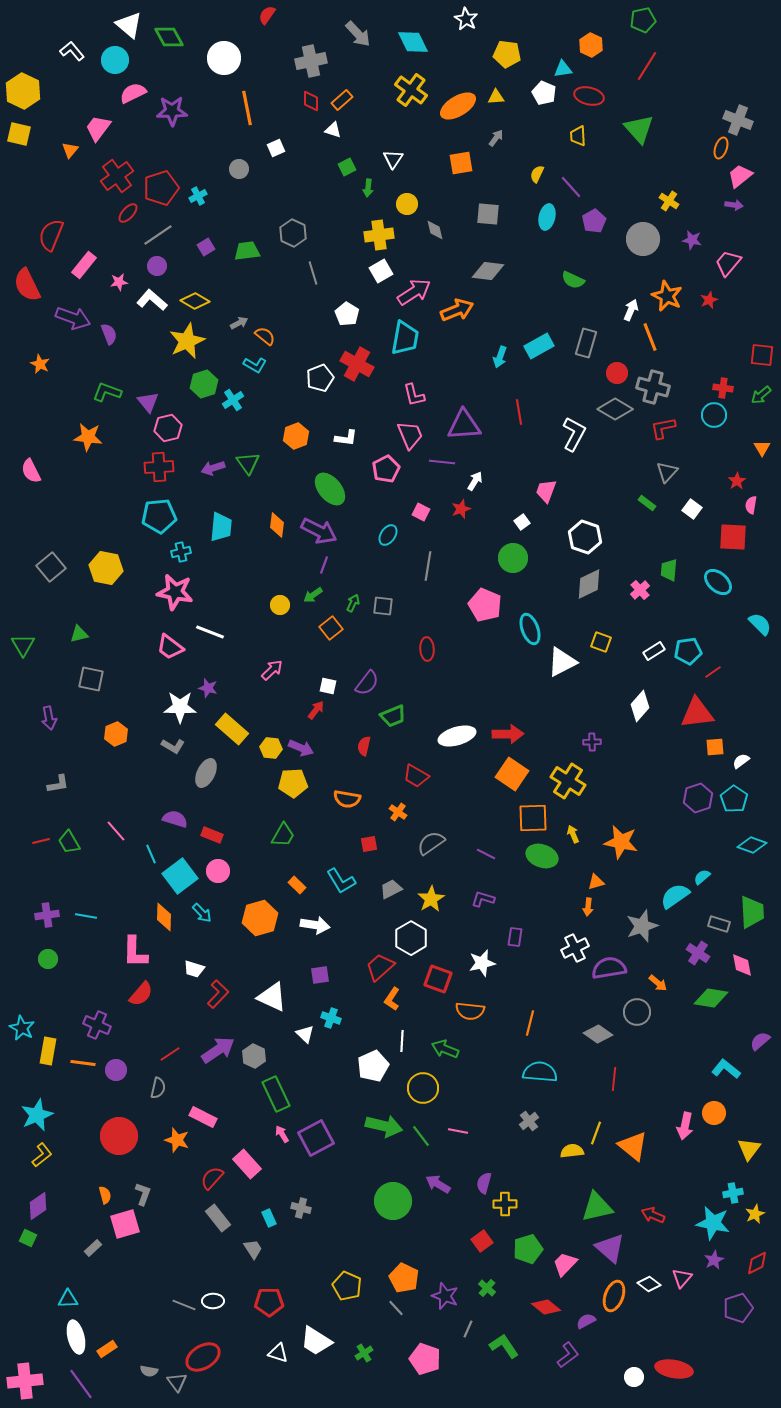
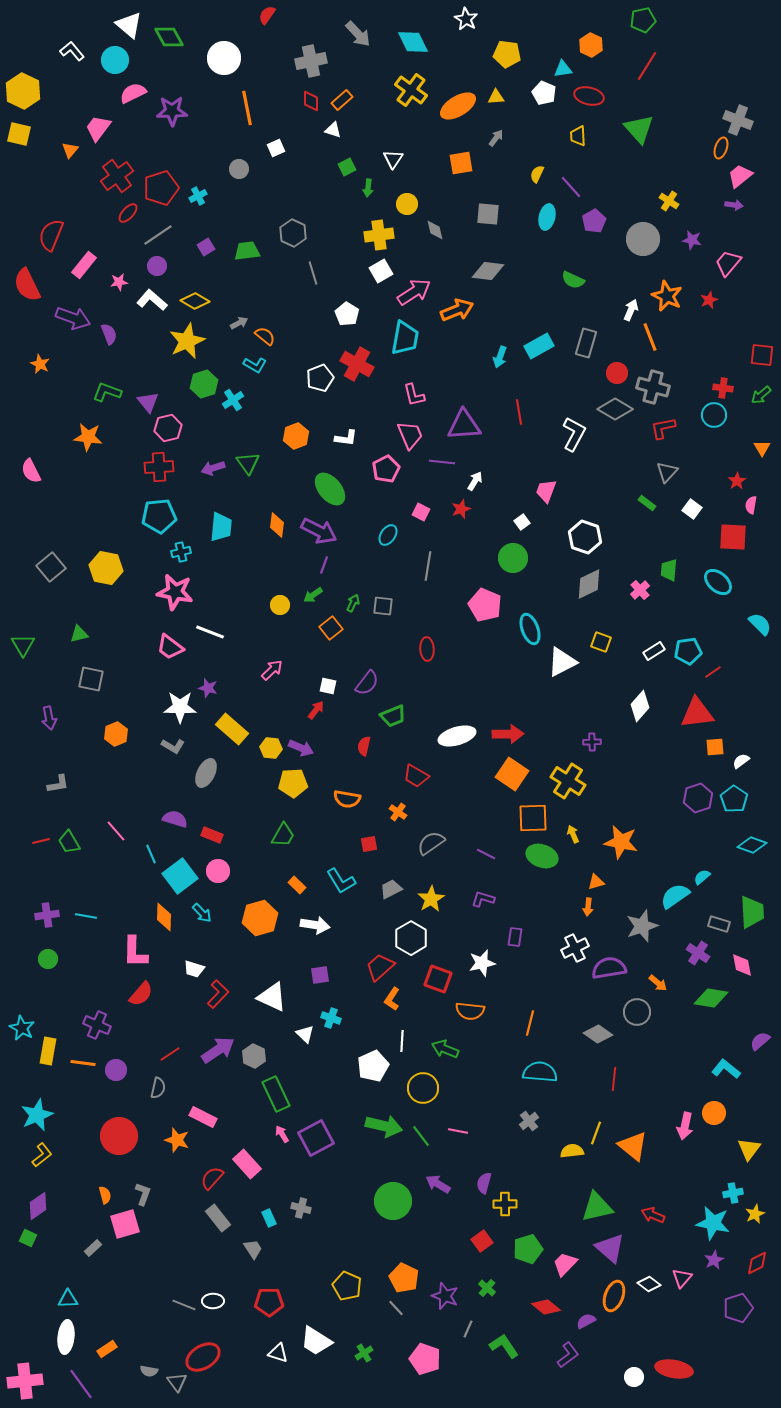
white ellipse at (76, 1337): moved 10 px left; rotated 20 degrees clockwise
